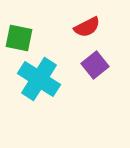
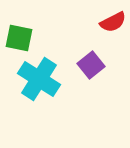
red semicircle: moved 26 px right, 5 px up
purple square: moved 4 px left
